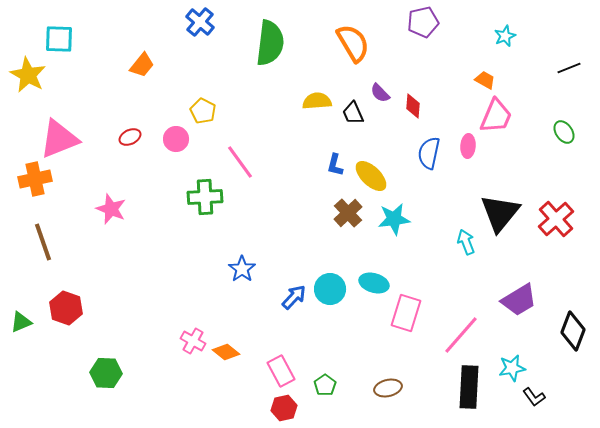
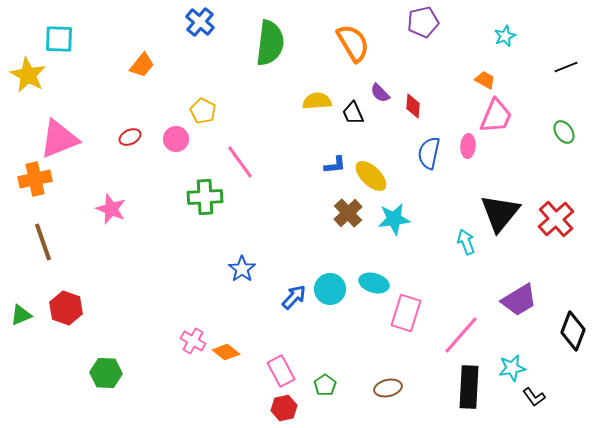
black line at (569, 68): moved 3 px left, 1 px up
blue L-shape at (335, 165): rotated 110 degrees counterclockwise
green triangle at (21, 322): moved 7 px up
